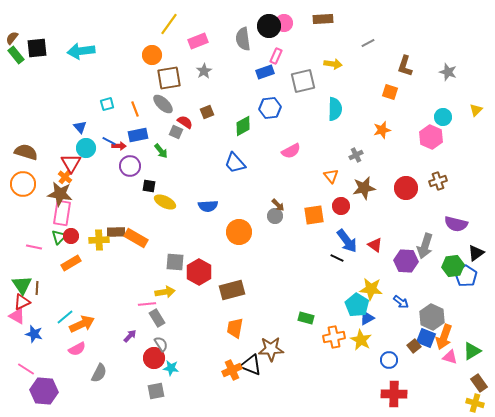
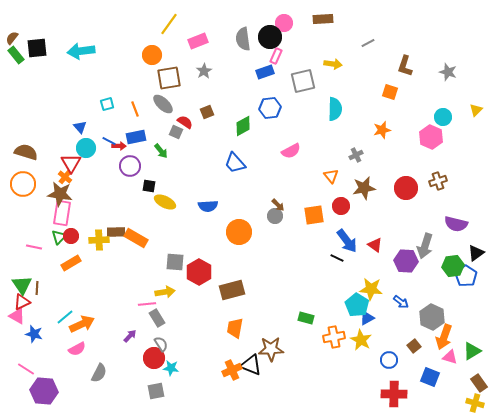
black circle at (269, 26): moved 1 px right, 11 px down
blue rectangle at (138, 135): moved 2 px left, 2 px down
blue square at (426, 338): moved 4 px right, 39 px down
